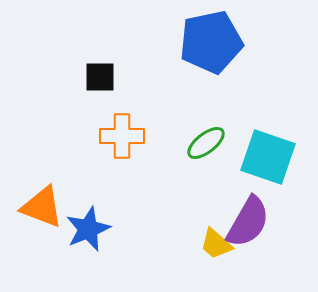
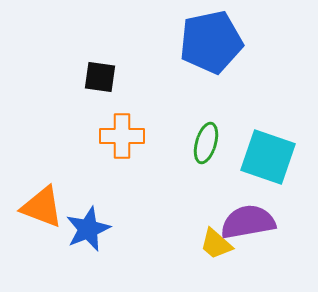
black square: rotated 8 degrees clockwise
green ellipse: rotated 36 degrees counterclockwise
purple semicircle: rotated 130 degrees counterclockwise
